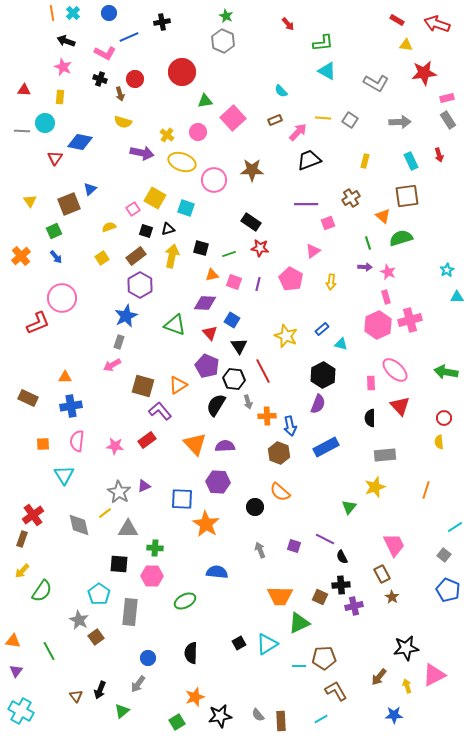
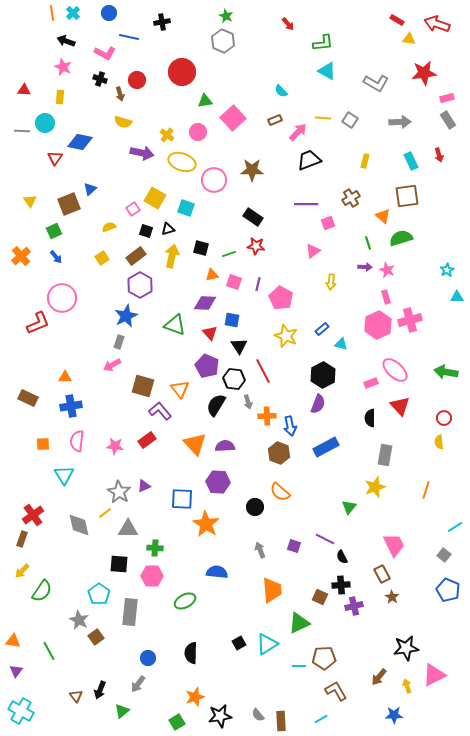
blue line at (129, 37): rotated 36 degrees clockwise
yellow triangle at (406, 45): moved 3 px right, 6 px up
red circle at (135, 79): moved 2 px right, 1 px down
black rectangle at (251, 222): moved 2 px right, 5 px up
red star at (260, 248): moved 4 px left, 2 px up
pink star at (388, 272): moved 1 px left, 2 px up
pink pentagon at (291, 279): moved 10 px left, 19 px down
blue square at (232, 320): rotated 21 degrees counterclockwise
pink rectangle at (371, 383): rotated 72 degrees clockwise
orange triangle at (178, 385): moved 2 px right, 4 px down; rotated 36 degrees counterclockwise
gray rectangle at (385, 455): rotated 75 degrees counterclockwise
orange trapezoid at (280, 596): moved 8 px left, 6 px up; rotated 96 degrees counterclockwise
